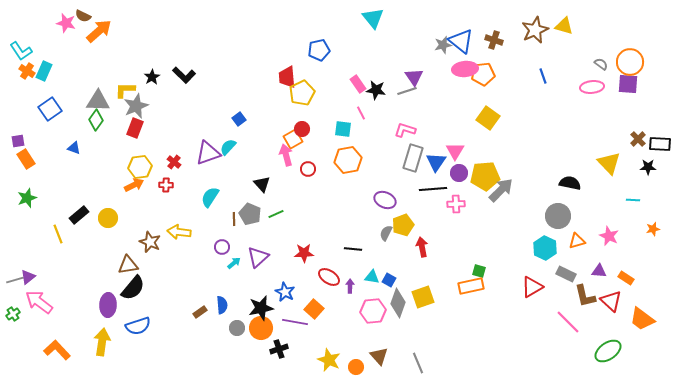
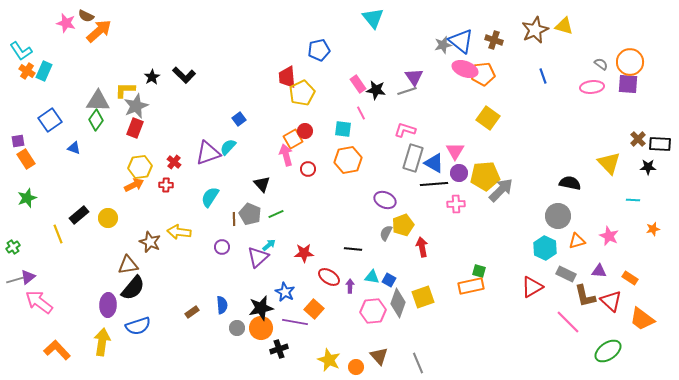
brown semicircle at (83, 16): moved 3 px right
pink ellipse at (465, 69): rotated 25 degrees clockwise
blue square at (50, 109): moved 11 px down
red circle at (302, 129): moved 3 px right, 2 px down
blue triangle at (436, 162): moved 2 px left, 1 px down; rotated 35 degrees counterclockwise
black line at (433, 189): moved 1 px right, 5 px up
cyan arrow at (234, 263): moved 35 px right, 18 px up
orange rectangle at (626, 278): moved 4 px right
brown rectangle at (200, 312): moved 8 px left
green cross at (13, 314): moved 67 px up
